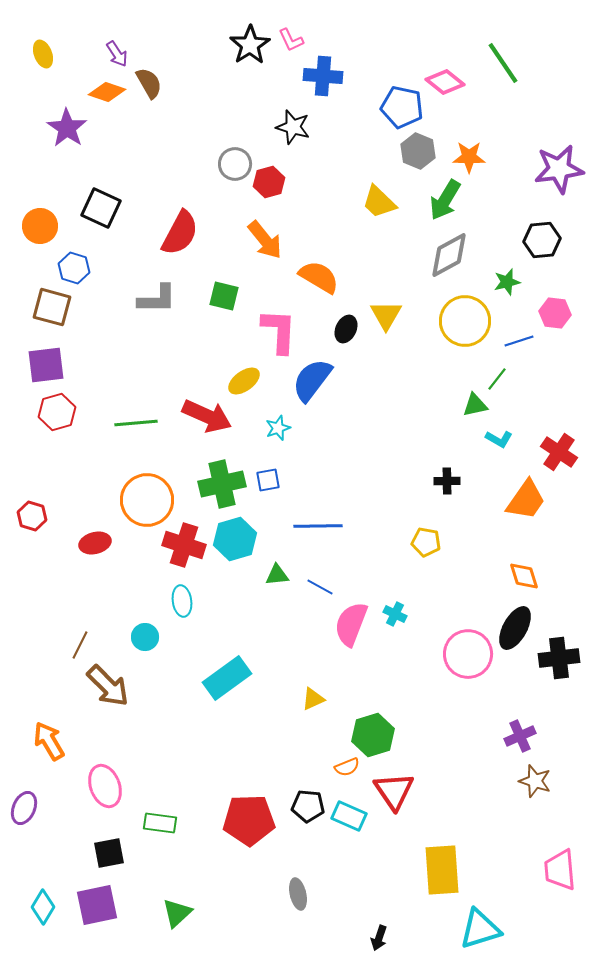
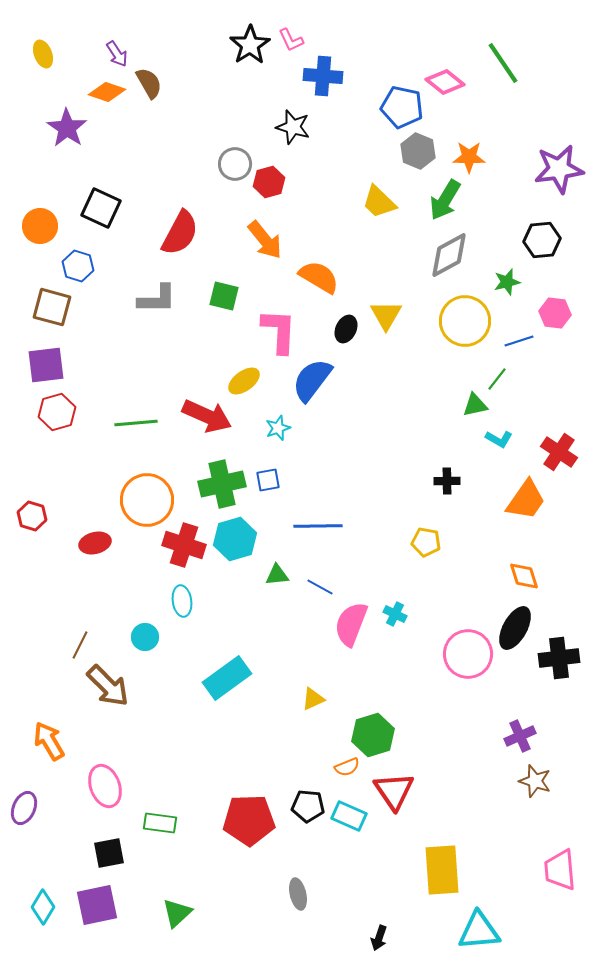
blue hexagon at (74, 268): moved 4 px right, 2 px up
cyan triangle at (480, 929): moved 1 px left, 2 px down; rotated 12 degrees clockwise
